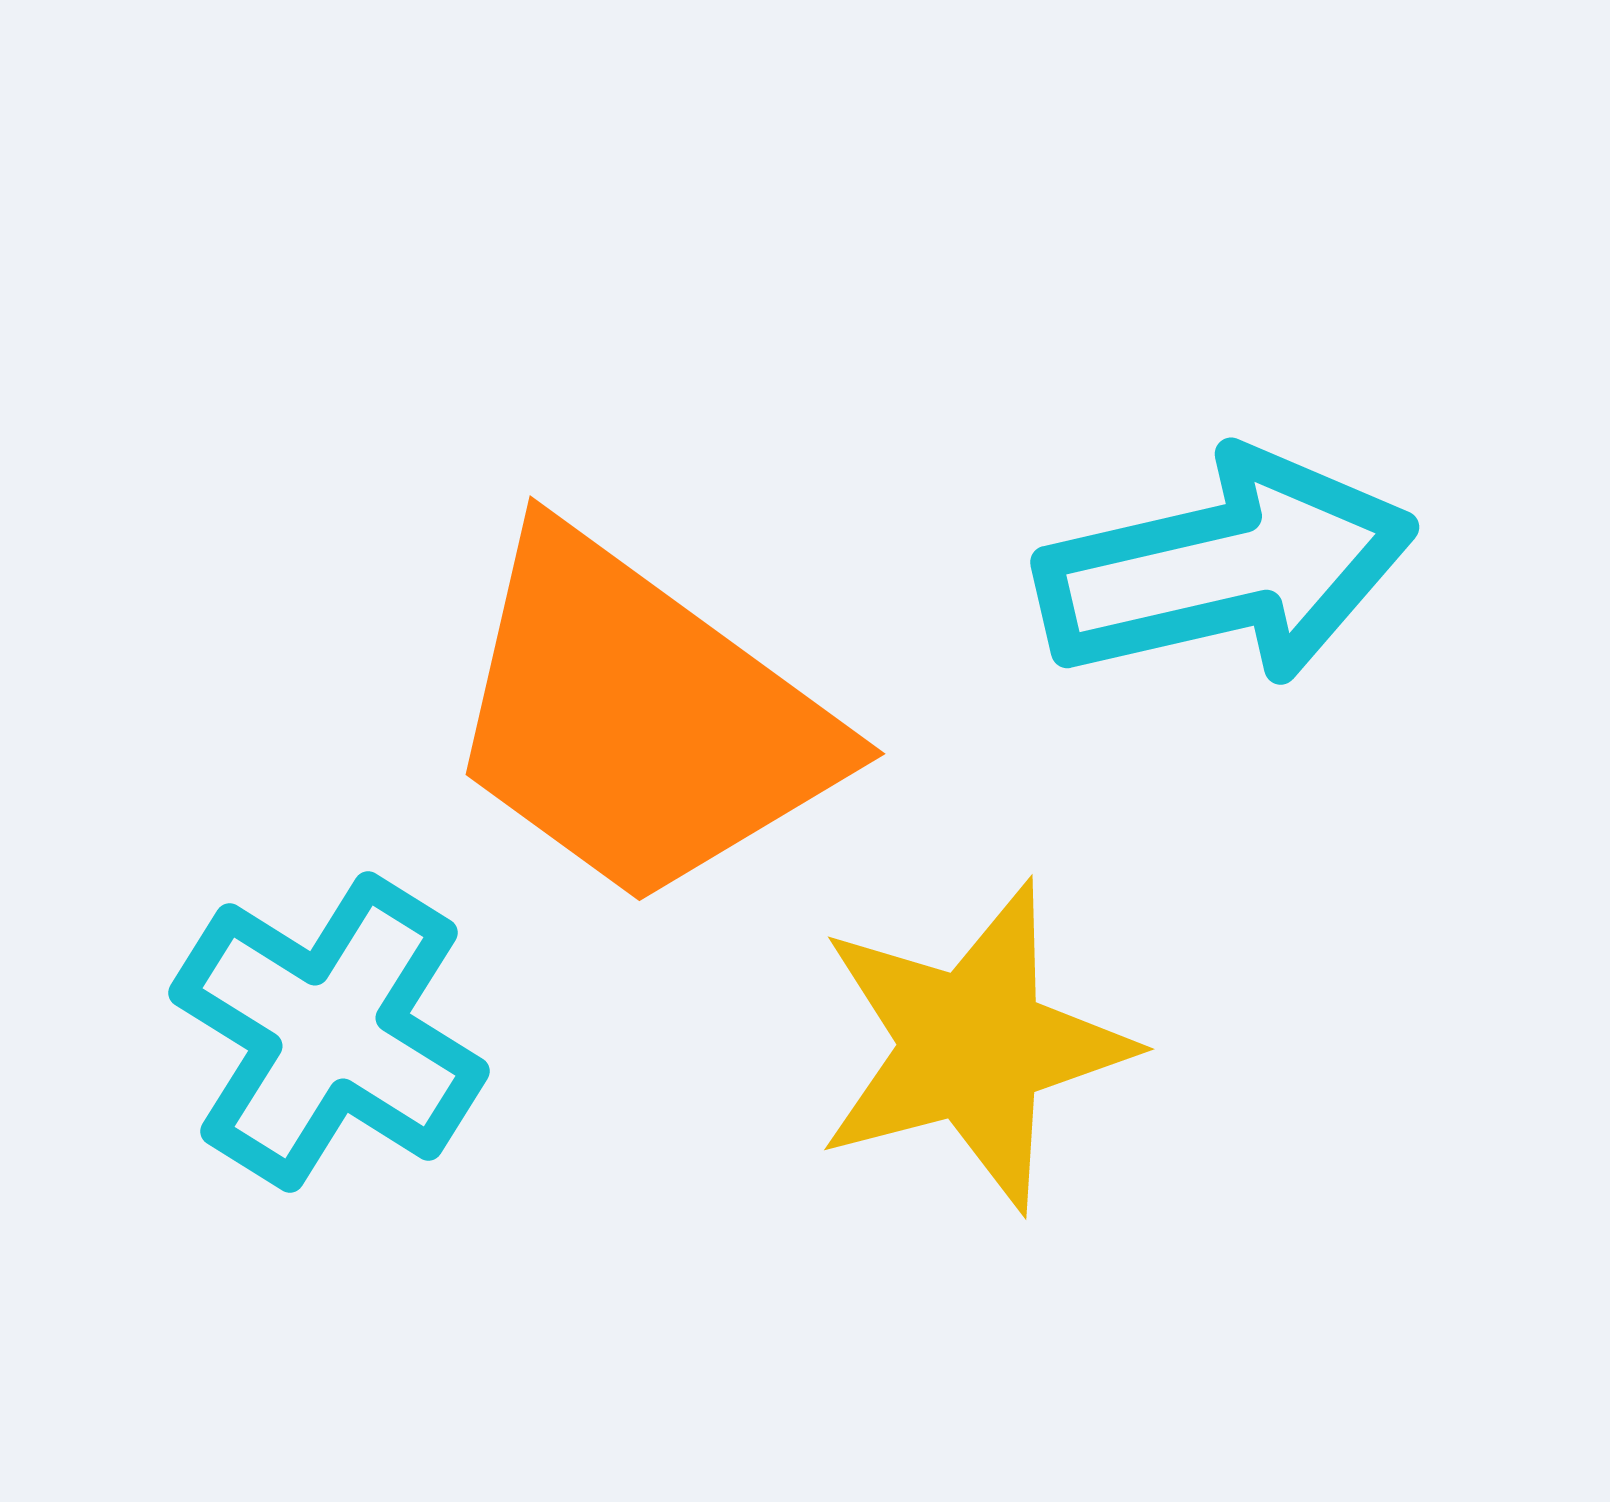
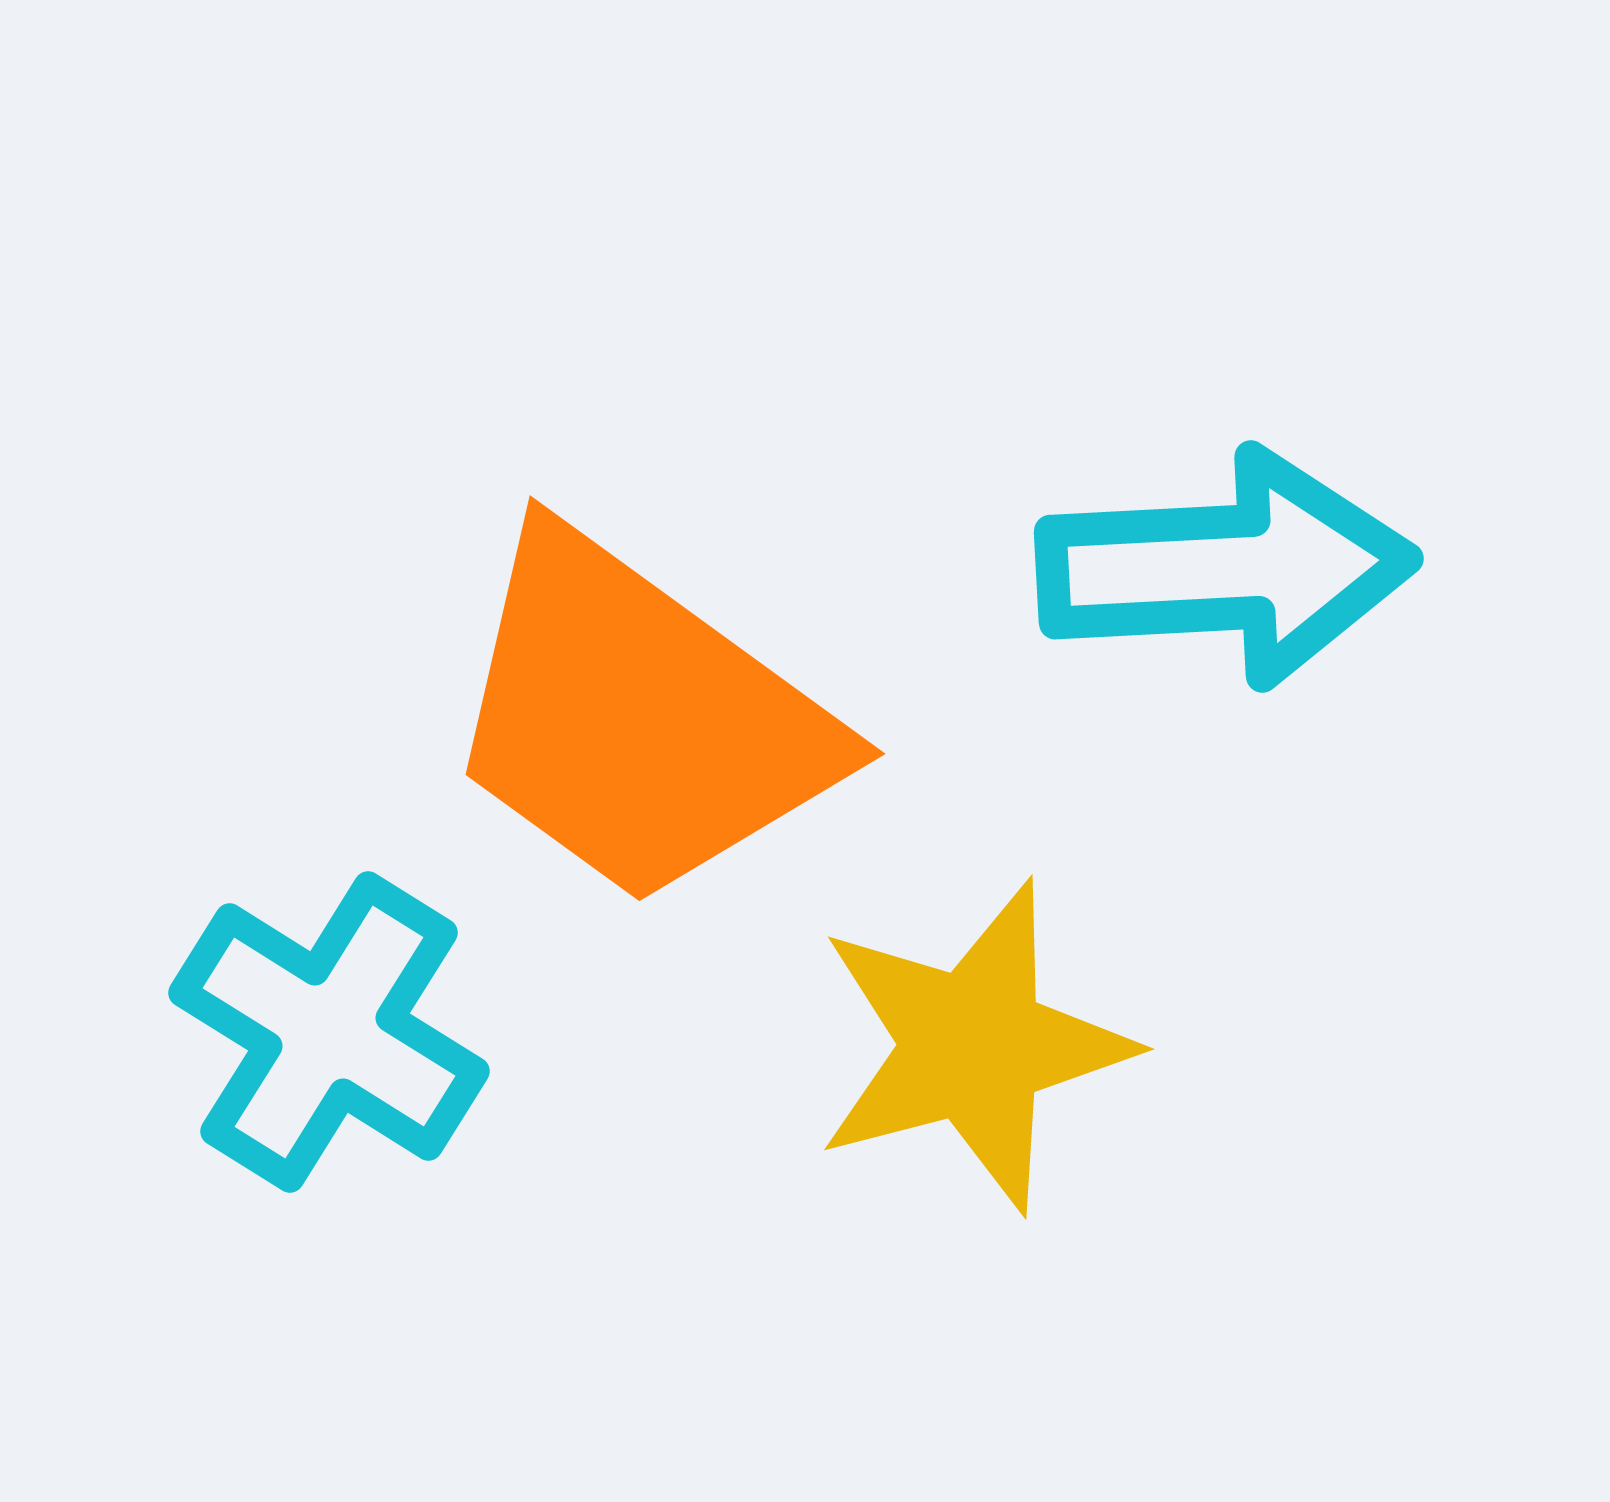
cyan arrow: rotated 10 degrees clockwise
